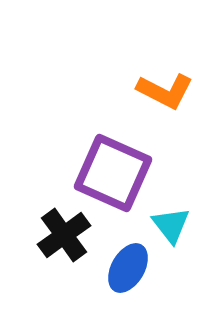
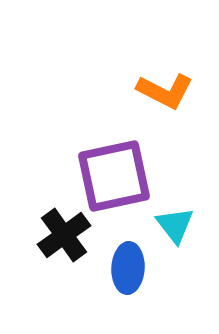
purple square: moved 1 px right, 3 px down; rotated 36 degrees counterclockwise
cyan triangle: moved 4 px right
blue ellipse: rotated 27 degrees counterclockwise
